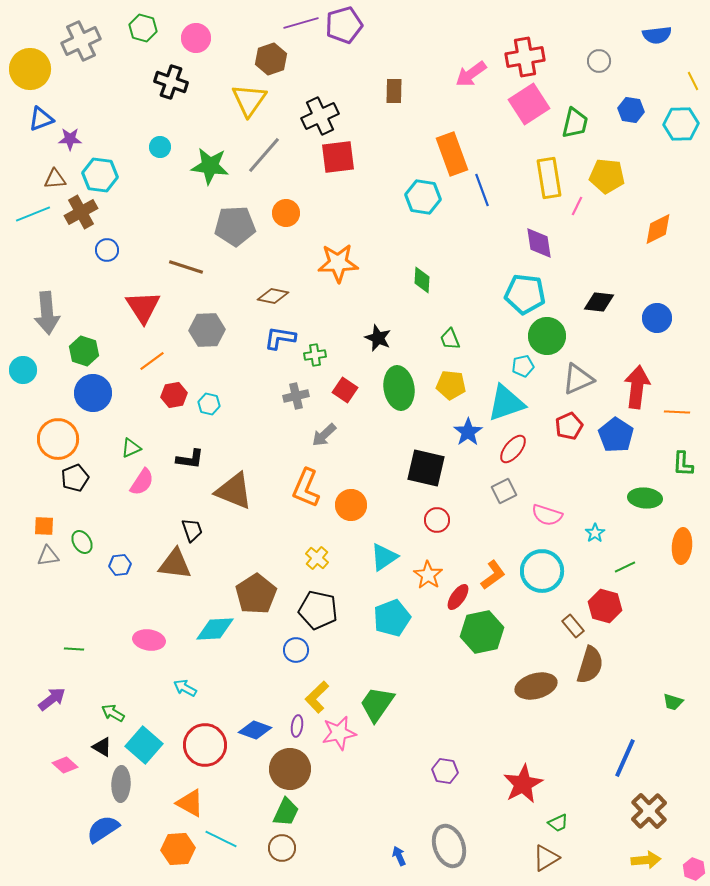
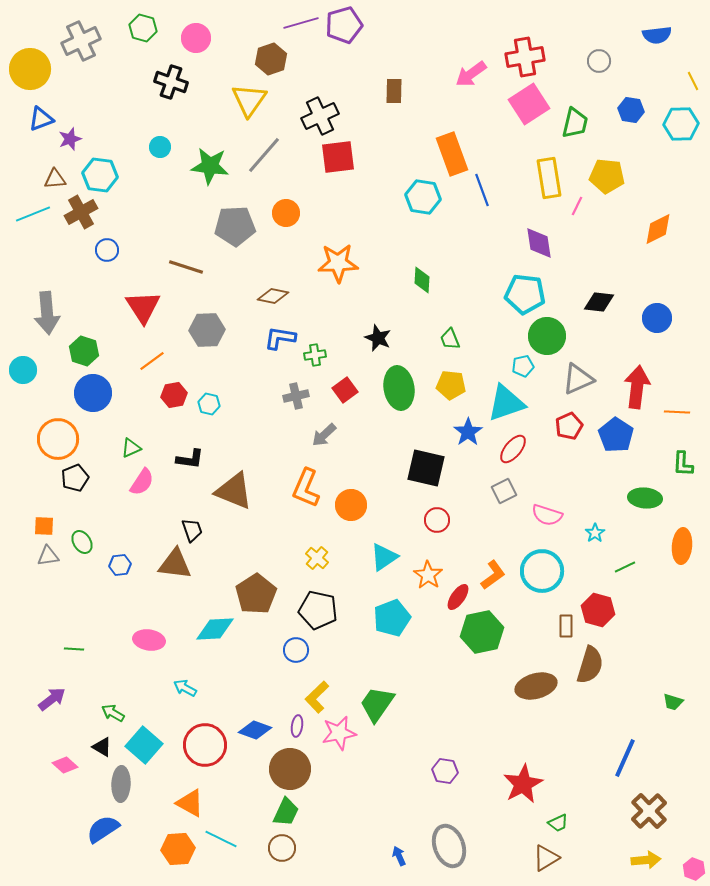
purple star at (70, 139): rotated 20 degrees counterclockwise
red square at (345, 390): rotated 20 degrees clockwise
red hexagon at (605, 606): moved 7 px left, 4 px down
brown rectangle at (573, 626): moved 7 px left; rotated 40 degrees clockwise
